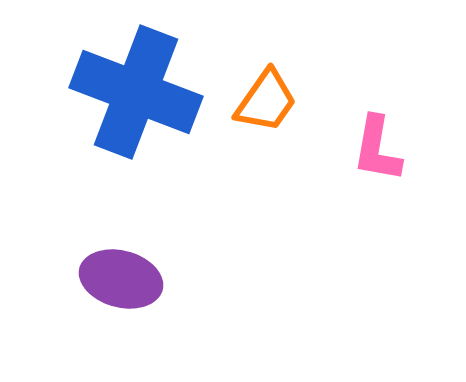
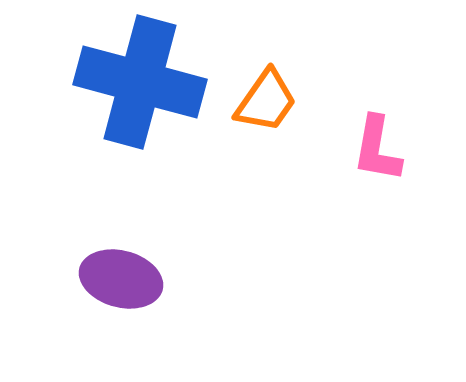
blue cross: moved 4 px right, 10 px up; rotated 6 degrees counterclockwise
